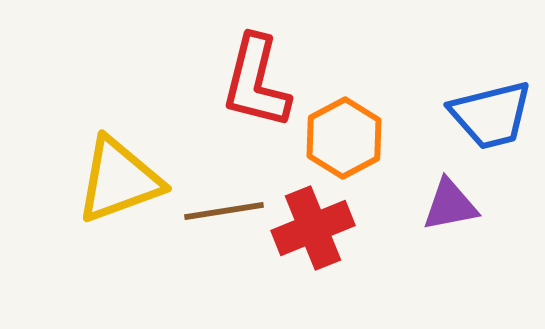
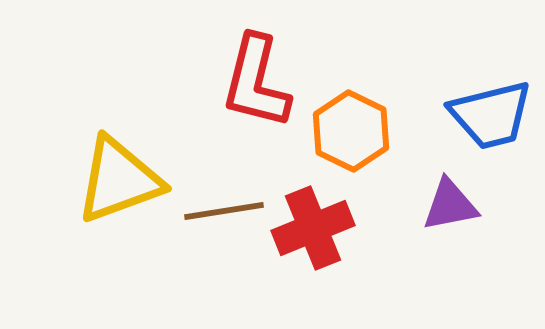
orange hexagon: moved 7 px right, 7 px up; rotated 6 degrees counterclockwise
